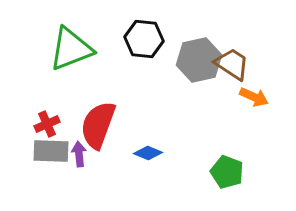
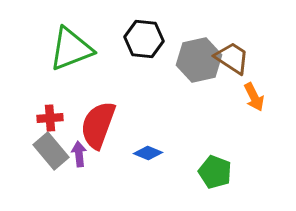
brown trapezoid: moved 6 px up
orange arrow: rotated 40 degrees clockwise
red cross: moved 3 px right, 6 px up; rotated 20 degrees clockwise
gray rectangle: rotated 48 degrees clockwise
green pentagon: moved 12 px left
